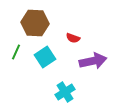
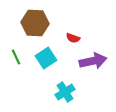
green line: moved 5 px down; rotated 49 degrees counterclockwise
cyan square: moved 1 px right, 1 px down
